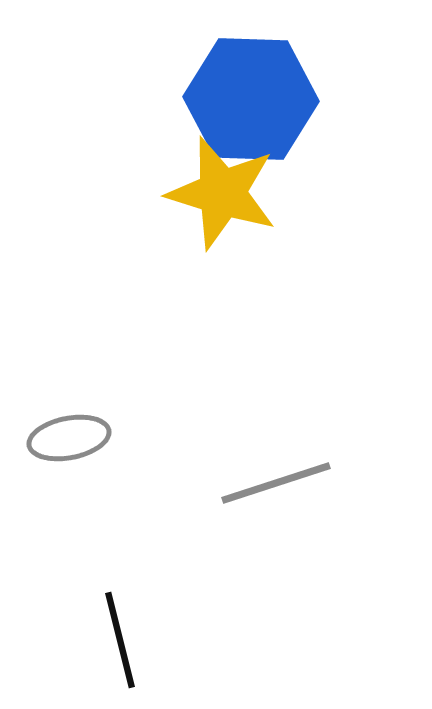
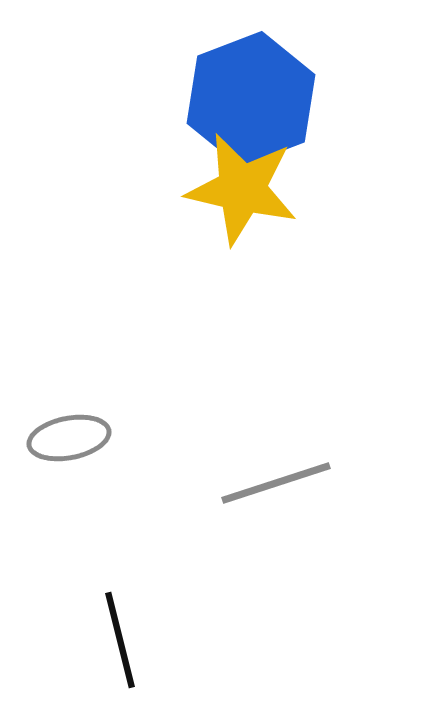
blue hexagon: rotated 23 degrees counterclockwise
yellow star: moved 20 px right, 4 px up; rotated 4 degrees counterclockwise
